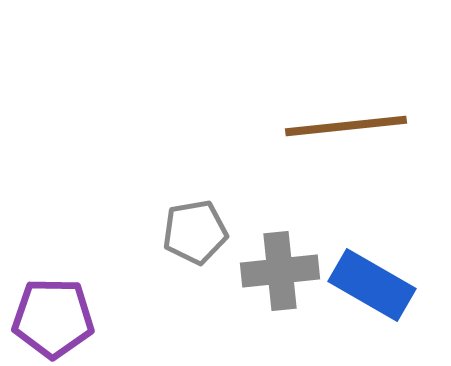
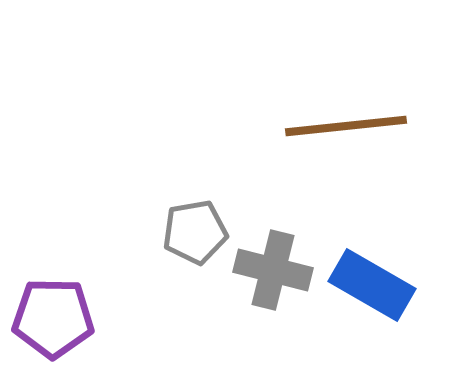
gray cross: moved 7 px left, 1 px up; rotated 20 degrees clockwise
